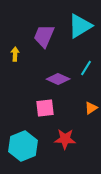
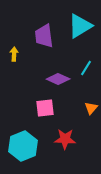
purple trapezoid: rotated 30 degrees counterclockwise
yellow arrow: moved 1 px left
orange triangle: rotated 16 degrees counterclockwise
